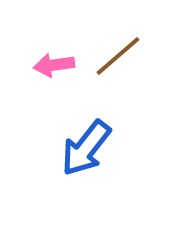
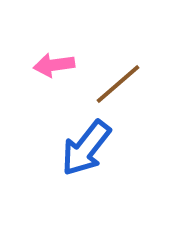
brown line: moved 28 px down
